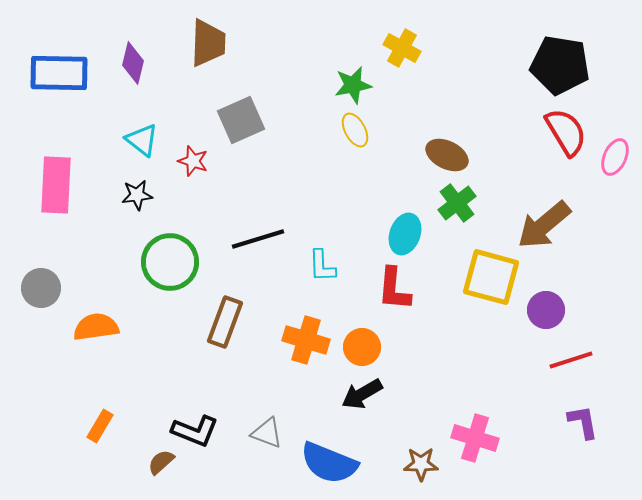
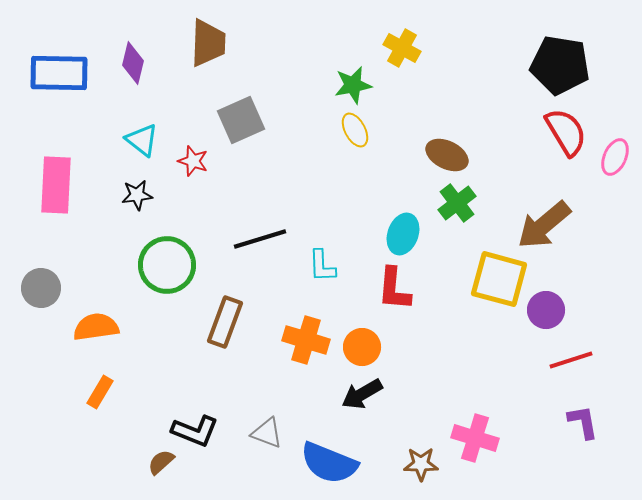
cyan ellipse: moved 2 px left
black line: moved 2 px right
green circle: moved 3 px left, 3 px down
yellow square: moved 8 px right, 2 px down
orange rectangle: moved 34 px up
